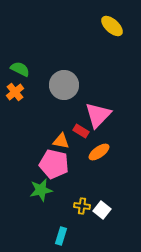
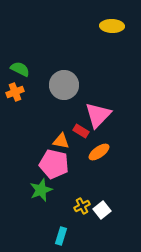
yellow ellipse: rotated 40 degrees counterclockwise
orange cross: rotated 18 degrees clockwise
green star: rotated 10 degrees counterclockwise
yellow cross: rotated 35 degrees counterclockwise
white square: rotated 12 degrees clockwise
